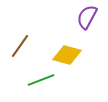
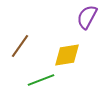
yellow diamond: rotated 24 degrees counterclockwise
